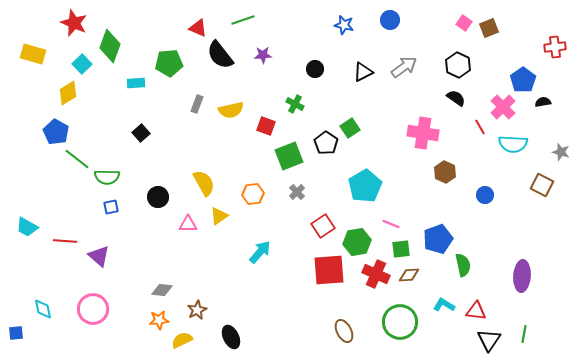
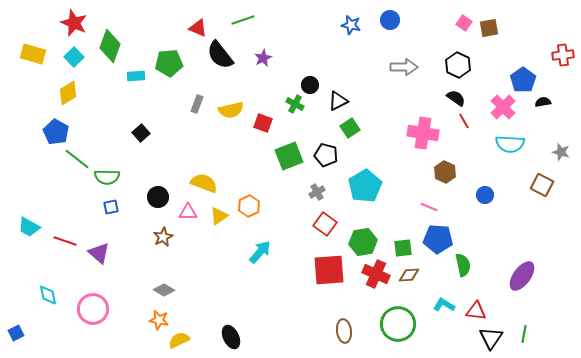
blue star at (344, 25): moved 7 px right
brown square at (489, 28): rotated 12 degrees clockwise
red cross at (555, 47): moved 8 px right, 8 px down
purple star at (263, 55): moved 3 px down; rotated 24 degrees counterclockwise
cyan square at (82, 64): moved 8 px left, 7 px up
gray arrow at (404, 67): rotated 36 degrees clockwise
black circle at (315, 69): moved 5 px left, 16 px down
black triangle at (363, 72): moved 25 px left, 29 px down
cyan rectangle at (136, 83): moved 7 px up
red square at (266, 126): moved 3 px left, 3 px up
red line at (480, 127): moved 16 px left, 6 px up
black pentagon at (326, 143): moved 12 px down; rotated 20 degrees counterclockwise
cyan semicircle at (513, 144): moved 3 px left
yellow semicircle at (204, 183): rotated 40 degrees counterclockwise
gray cross at (297, 192): moved 20 px right; rotated 14 degrees clockwise
orange hexagon at (253, 194): moved 4 px left, 12 px down; rotated 20 degrees counterclockwise
pink triangle at (188, 224): moved 12 px up
pink line at (391, 224): moved 38 px right, 17 px up
red square at (323, 226): moved 2 px right, 2 px up; rotated 20 degrees counterclockwise
cyan trapezoid at (27, 227): moved 2 px right
blue pentagon at (438, 239): rotated 24 degrees clockwise
red line at (65, 241): rotated 15 degrees clockwise
green hexagon at (357, 242): moved 6 px right
green square at (401, 249): moved 2 px right, 1 px up
purple triangle at (99, 256): moved 3 px up
purple ellipse at (522, 276): rotated 32 degrees clockwise
gray diamond at (162, 290): moved 2 px right; rotated 25 degrees clockwise
cyan diamond at (43, 309): moved 5 px right, 14 px up
brown star at (197, 310): moved 34 px left, 73 px up
orange star at (159, 320): rotated 18 degrees clockwise
green circle at (400, 322): moved 2 px left, 2 px down
brown ellipse at (344, 331): rotated 20 degrees clockwise
blue square at (16, 333): rotated 21 degrees counterclockwise
yellow semicircle at (182, 340): moved 3 px left
black triangle at (489, 340): moved 2 px right, 2 px up
